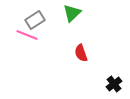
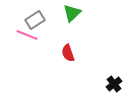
red semicircle: moved 13 px left
